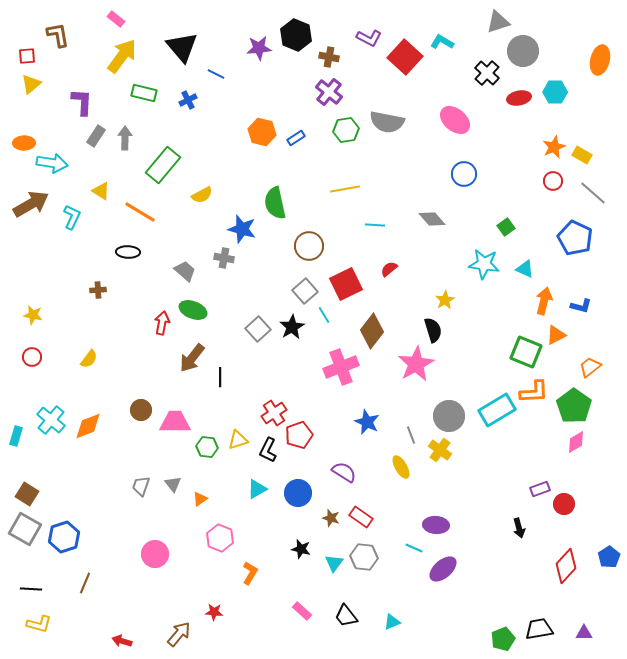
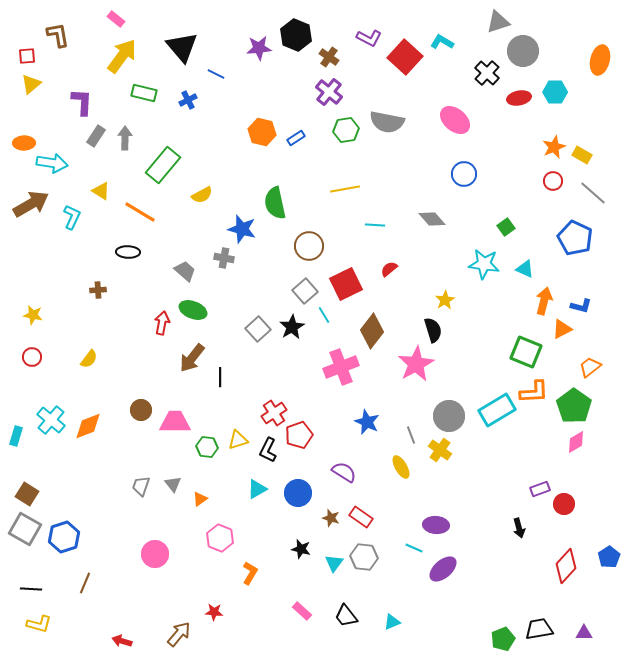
brown cross at (329, 57): rotated 24 degrees clockwise
orange triangle at (556, 335): moved 6 px right, 6 px up
